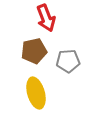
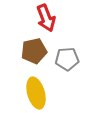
gray pentagon: moved 1 px left, 2 px up
